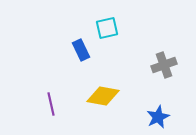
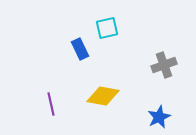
blue rectangle: moved 1 px left, 1 px up
blue star: moved 1 px right
